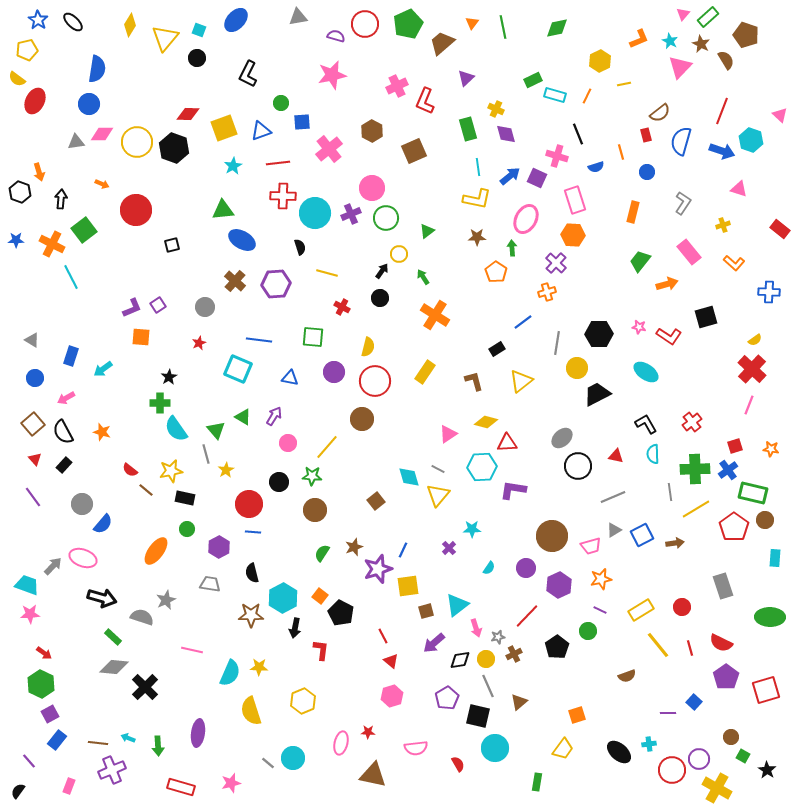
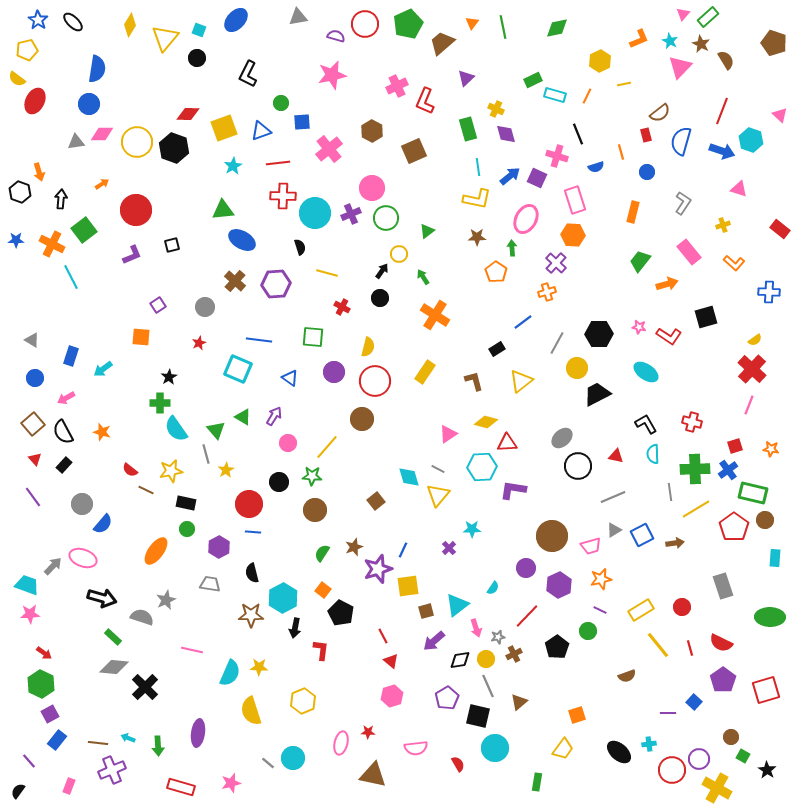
brown pentagon at (746, 35): moved 28 px right, 8 px down
orange arrow at (102, 184): rotated 56 degrees counterclockwise
purple L-shape at (132, 308): moved 53 px up
gray line at (557, 343): rotated 20 degrees clockwise
blue triangle at (290, 378): rotated 24 degrees clockwise
red cross at (692, 422): rotated 36 degrees counterclockwise
brown line at (146, 490): rotated 14 degrees counterclockwise
black rectangle at (185, 498): moved 1 px right, 5 px down
cyan semicircle at (489, 568): moved 4 px right, 20 px down
orange square at (320, 596): moved 3 px right, 6 px up
purple arrow at (434, 643): moved 2 px up
purple pentagon at (726, 677): moved 3 px left, 3 px down
